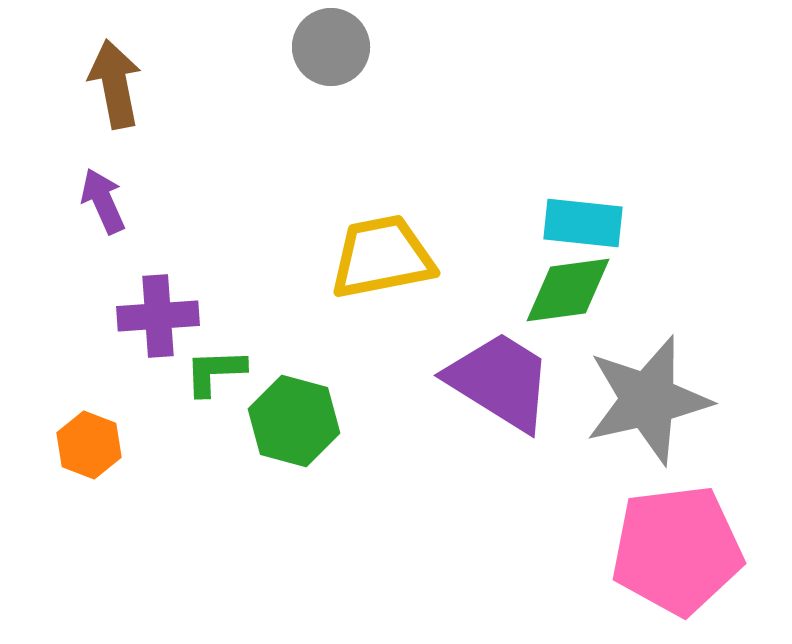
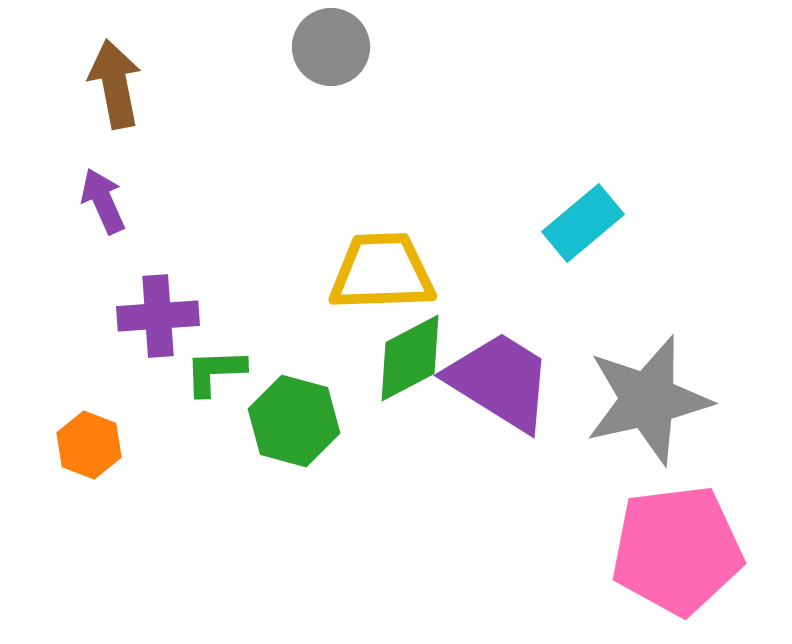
cyan rectangle: rotated 46 degrees counterclockwise
yellow trapezoid: moved 15 px down; rotated 9 degrees clockwise
green diamond: moved 158 px left, 68 px down; rotated 20 degrees counterclockwise
